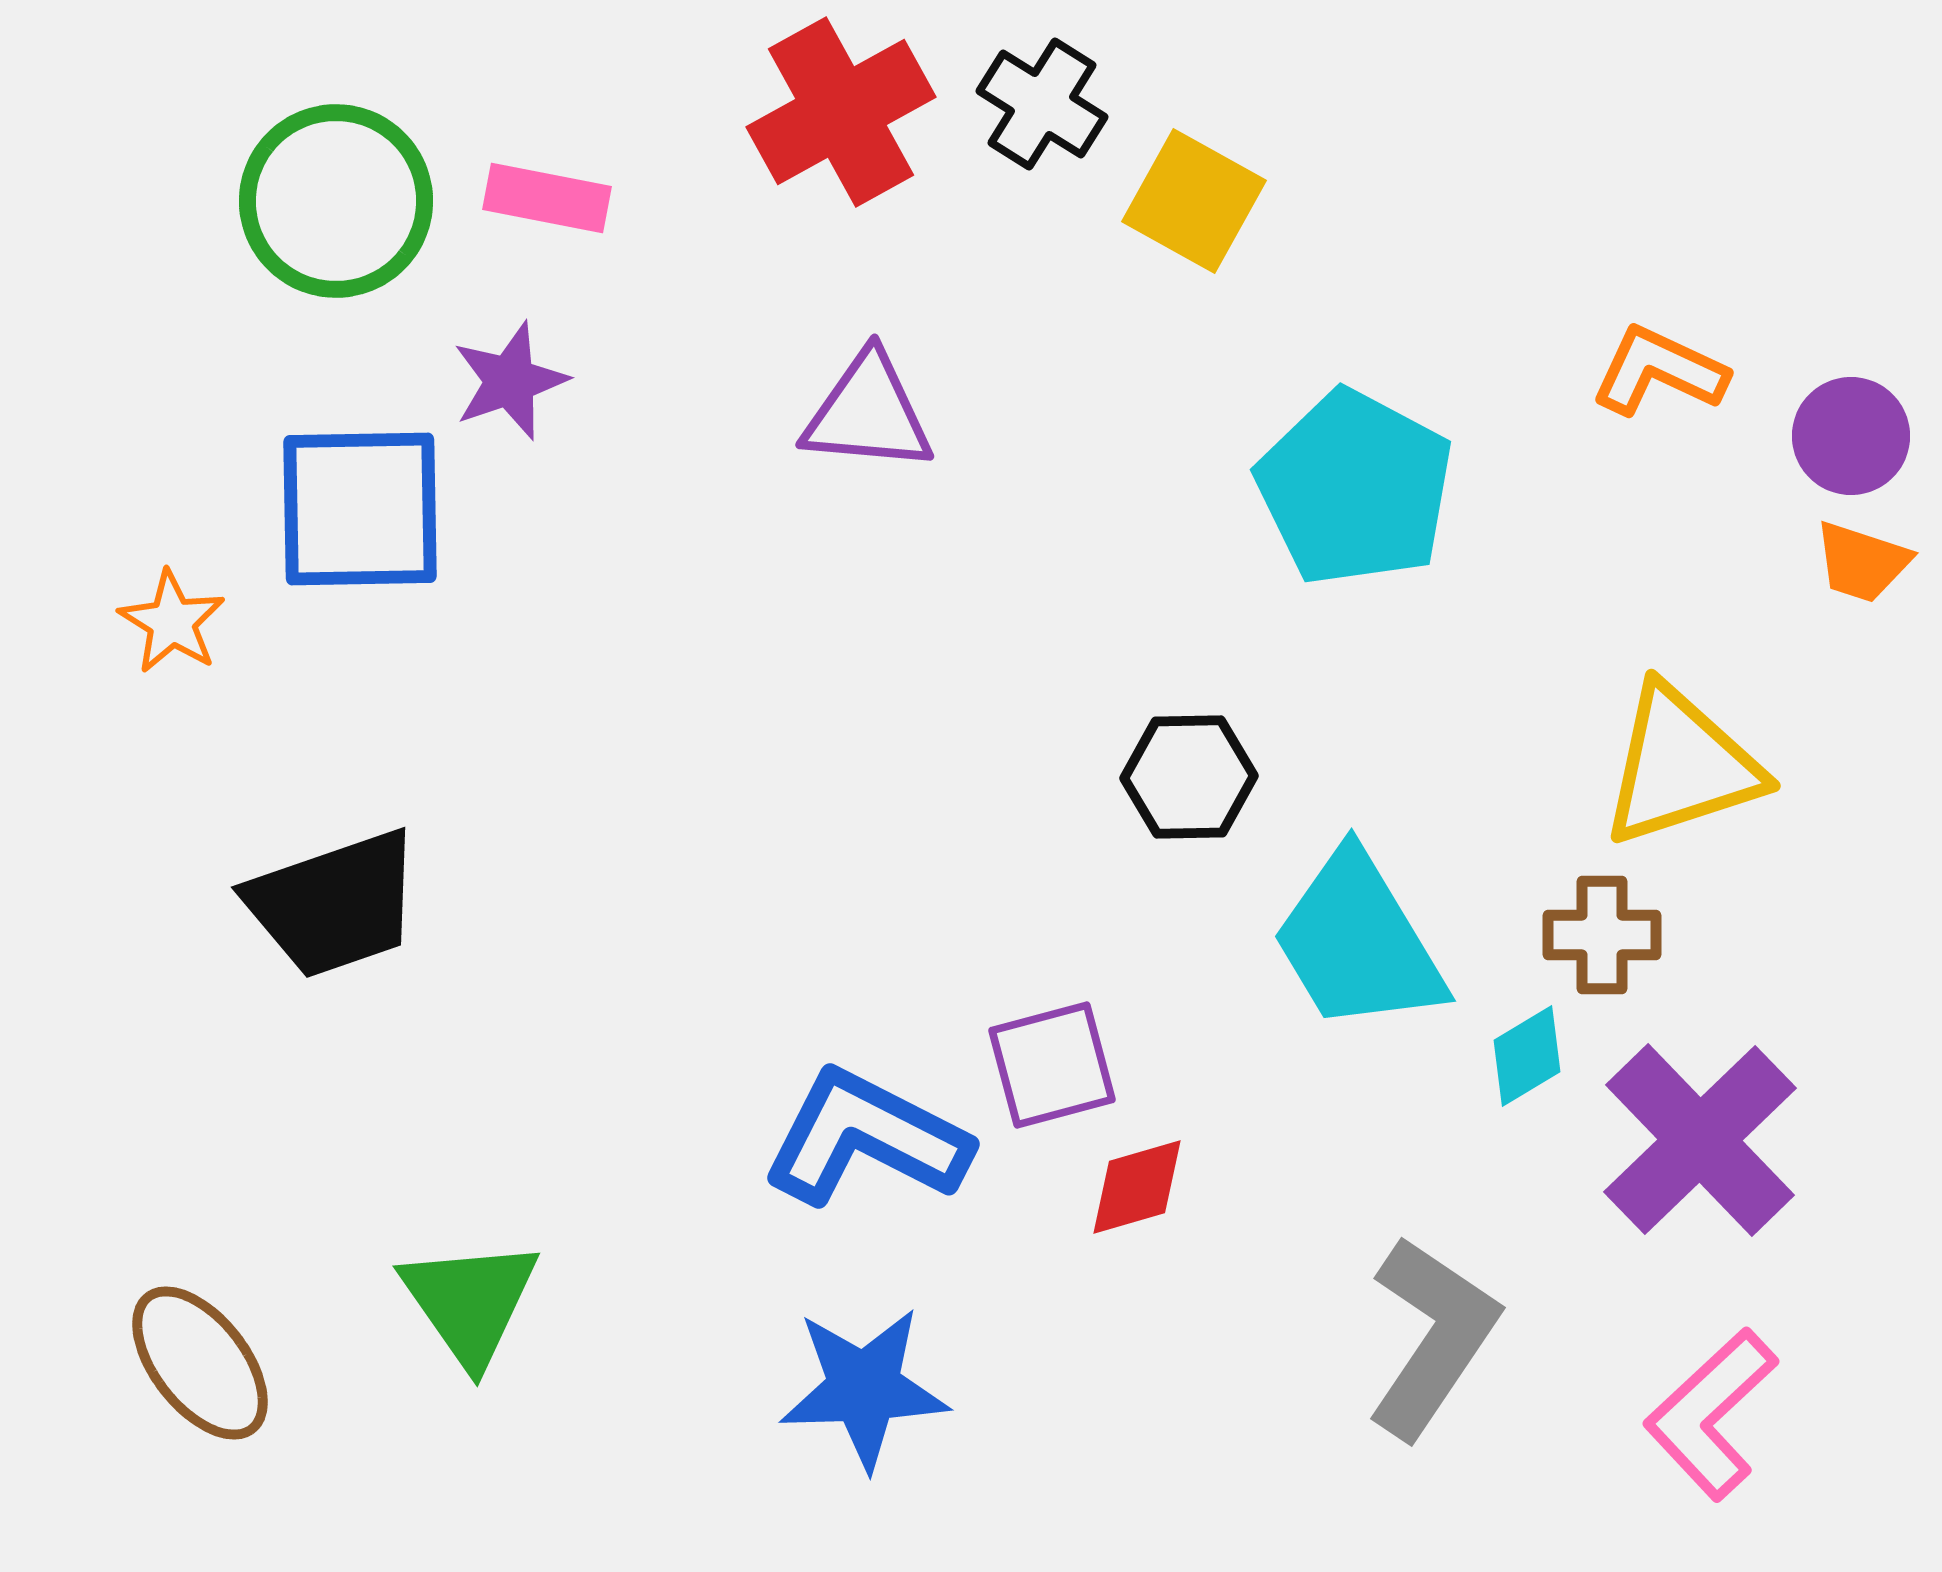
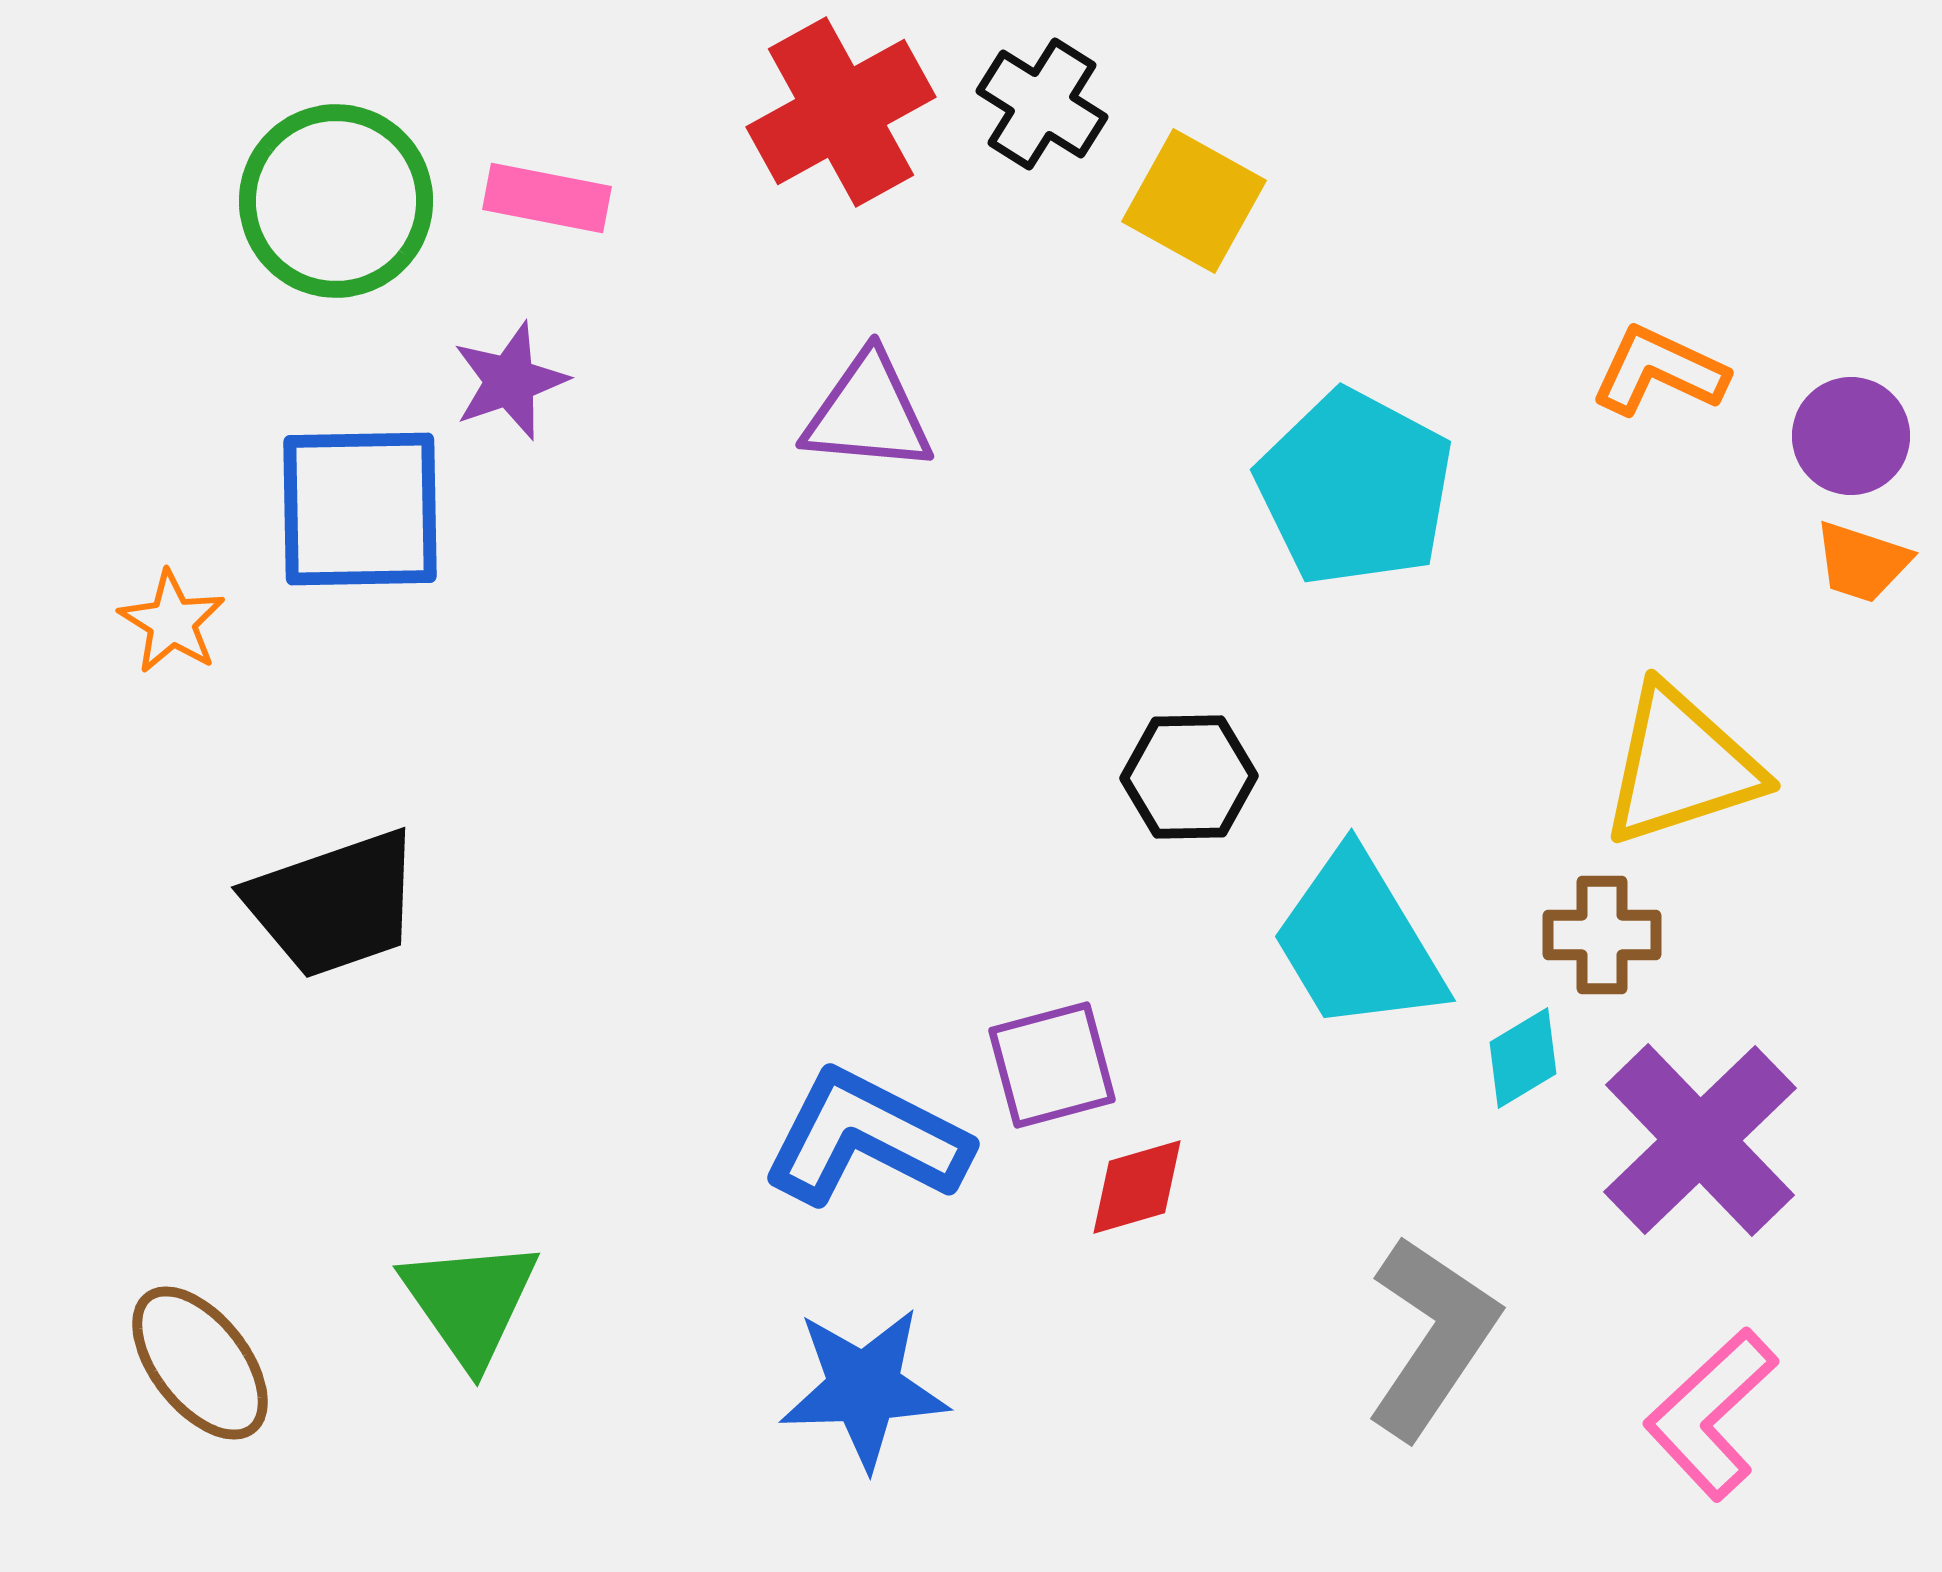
cyan diamond: moved 4 px left, 2 px down
